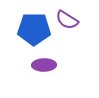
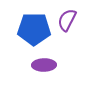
purple semicircle: rotated 85 degrees clockwise
